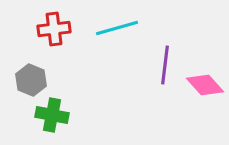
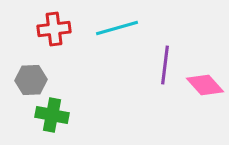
gray hexagon: rotated 24 degrees counterclockwise
